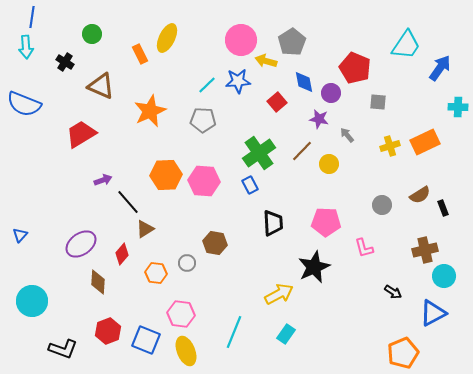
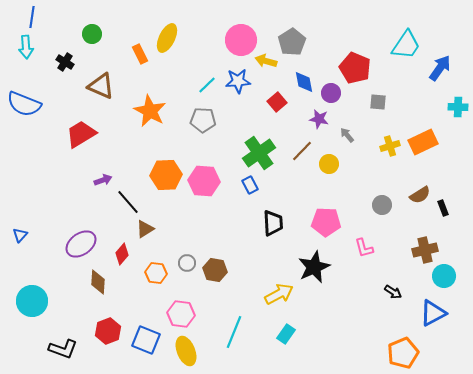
orange star at (150, 111): rotated 20 degrees counterclockwise
orange rectangle at (425, 142): moved 2 px left
brown hexagon at (215, 243): moved 27 px down
